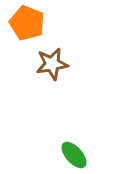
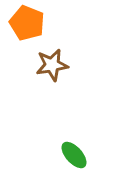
brown star: moved 1 px down
